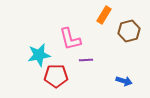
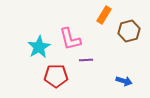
cyan star: moved 8 px up; rotated 20 degrees counterclockwise
